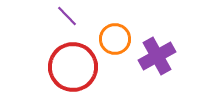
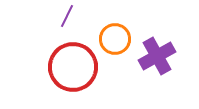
purple line: rotated 70 degrees clockwise
